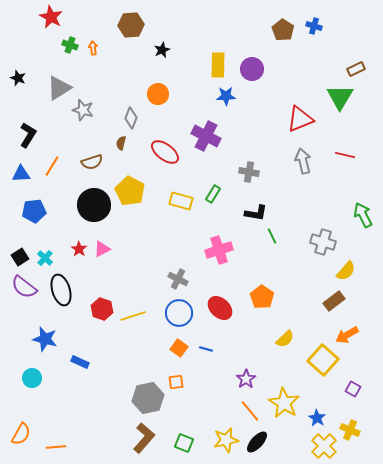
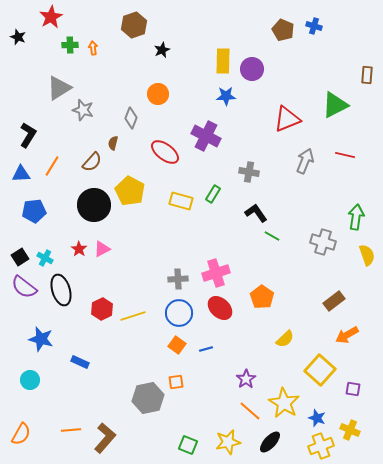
red star at (51, 17): rotated 15 degrees clockwise
brown hexagon at (131, 25): moved 3 px right; rotated 15 degrees counterclockwise
brown pentagon at (283, 30): rotated 10 degrees counterclockwise
green cross at (70, 45): rotated 21 degrees counterclockwise
yellow rectangle at (218, 65): moved 5 px right, 4 px up
brown rectangle at (356, 69): moved 11 px right, 6 px down; rotated 60 degrees counterclockwise
black star at (18, 78): moved 41 px up
green triangle at (340, 97): moved 5 px left, 8 px down; rotated 32 degrees clockwise
red triangle at (300, 119): moved 13 px left
brown semicircle at (121, 143): moved 8 px left
gray arrow at (303, 161): moved 2 px right; rotated 35 degrees clockwise
brown semicircle at (92, 162): rotated 30 degrees counterclockwise
black L-shape at (256, 213): rotated 135 degrees counterclockwise
green arrow at (363, 215): moved 7 px left, 2 px down; rotated 35 degrees clockwise
green line at (272, 236): rotated 35 degrees counterclockwise
pink cross at (219, 250): moved 3 px left, 23 px down
cyan cross at (45, 258): rotated 14 degrees counterclockwise
yellow semicircle at (346, 271): moved 21 px right, 16 px up; rotated 60 degrees counterclockwise
gray cross at (178, 279): rotated 30 degrees counterclockwise
red hexagon at (102, 309): rotated 15 degrees clockwise
blue star at (45, 339): moved 4 px left
orange square at (179, 348): moved 2 px left, 3 px up
blue line at (206, 349): rotated 32 degrees counterclockwise
yellow square at (323, 360): moved 3 px left, 10 px down
cyan circle at (32, 378): moved 2 px left, 2 px down
purple square at (353, 389): rotated 21 degrees counterclockwise
orange line at (250, 411): rotated 10 degrees counterclockwise
blue star at (317, 418): rotated 12 degrees counterclockwise
brown L-shape at (144, 438): moved 39 px left
yellow star at (226, 440): moved 2 px right, 2 px down
black ellipse at (257, 442): moved 13 px right
green square at (184, 443): moved 4 px right, 2 px down
yellow cross at (324, 446): moved 3 px left; rotated 25 degrees clockwise
orange line at (56, 447): moved 15 px right, 17 px up
